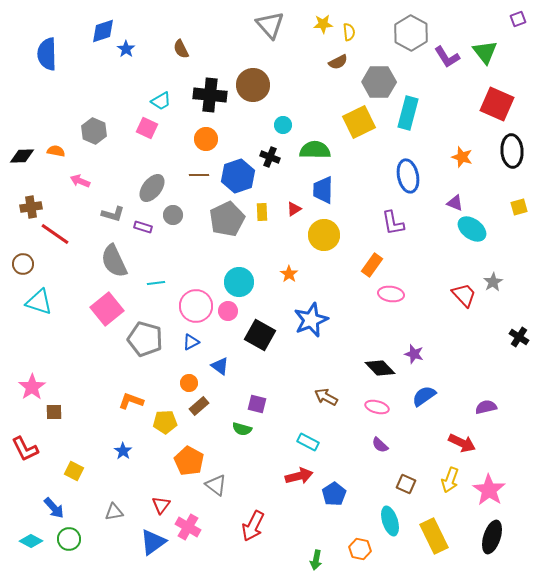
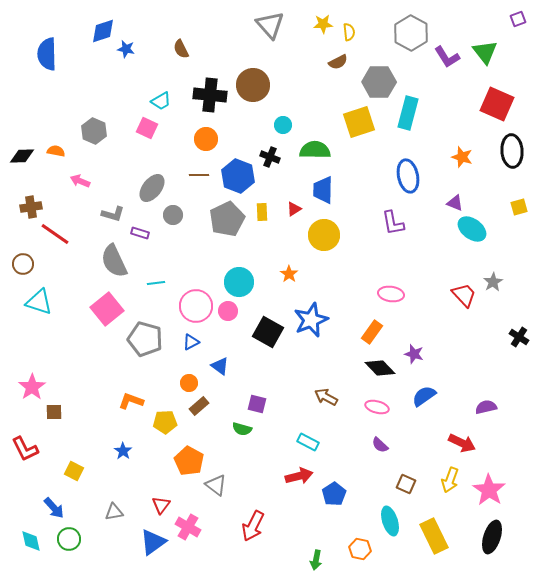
blue star at (126, 49): rotated 24 degrees counterclockwise
yellow square at (359, 122): rotated 8 degrees clockwise
blue hexagon at (238, 176): rotated 20 degrees counterclockwise
purple rectangle at (143, 227): moved 3 px left, 6 px down
orange rectangle at (372, 265): moved 67 px down
black square at (260, 335): moved 8 px right, 3 px up
cyan diamond at (31, 541): rotated 50 degrees clockwise
